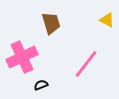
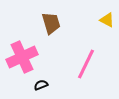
pink line: rotated 12 degrees counterclockwise
